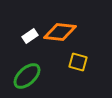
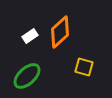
orange diamond: rotated 48 degrees counterclockwise
yellow square: moved 6 px right, 5 px down
